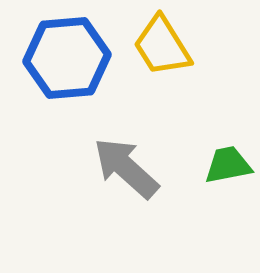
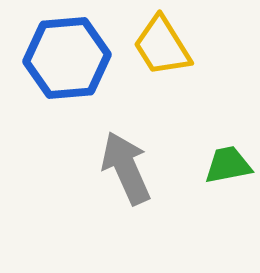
gray arrow: rotated 24 degrees clockwise
